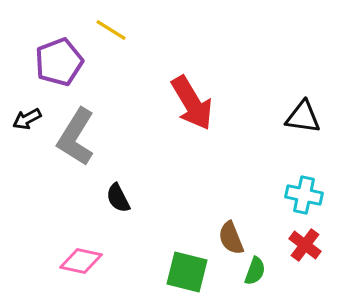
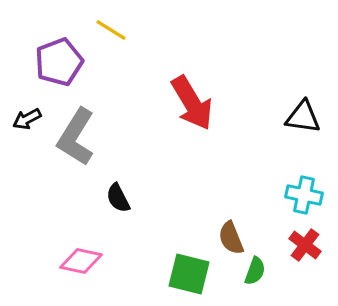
green square: moved 2 px right, 2 px down
